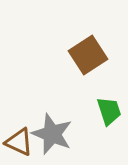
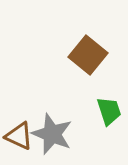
brown square: rotated 18 degrees counterclockwise
brown triangle: moved 6 px up
